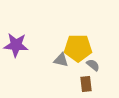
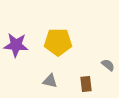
yellow pentagon: moved 20 px left, 6 px up
gray triangle: moved 11 px left, 21 px down
gray semicircle: moved 15 px right
